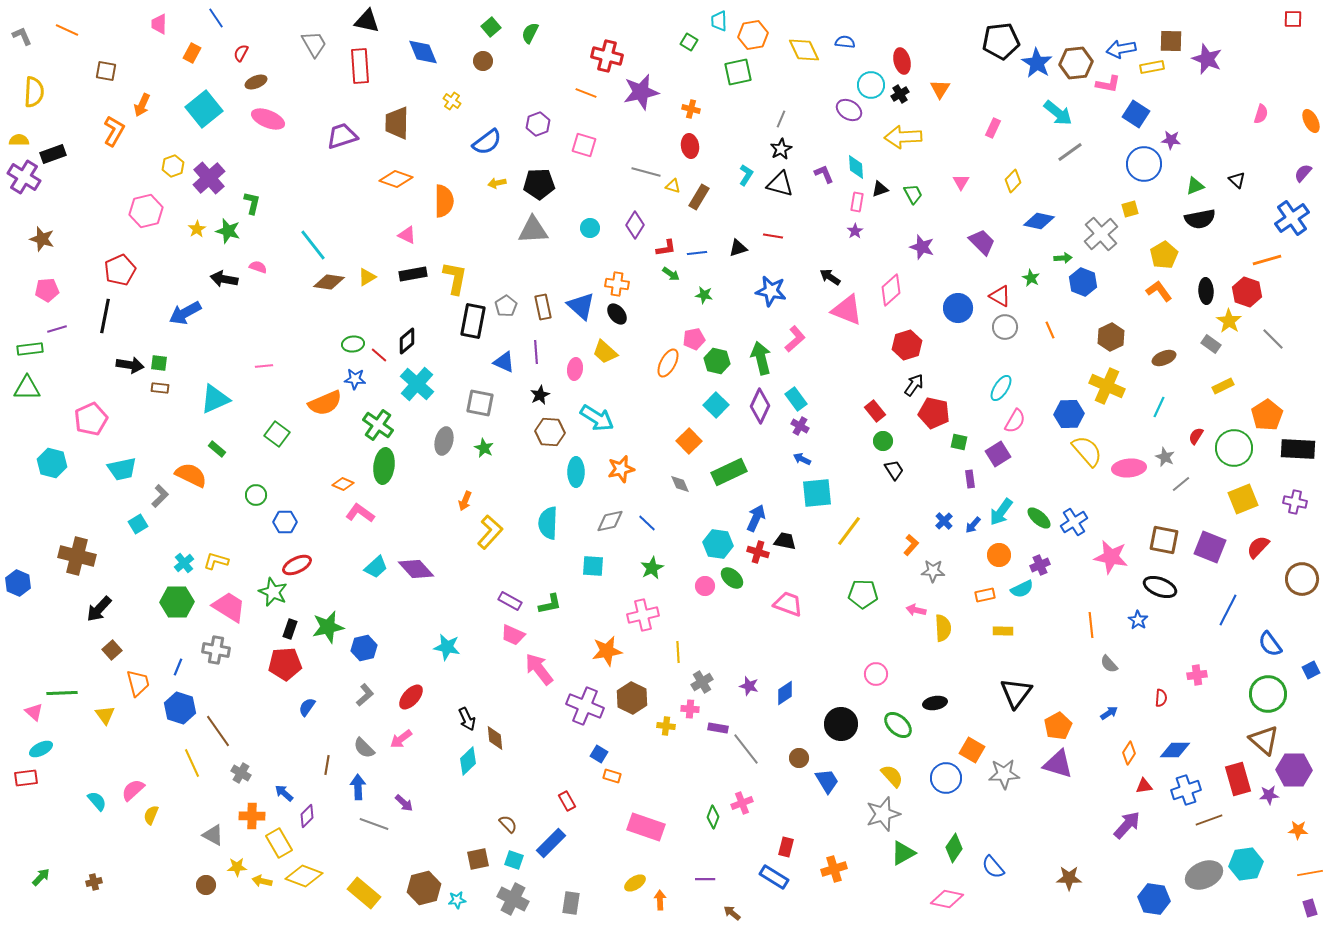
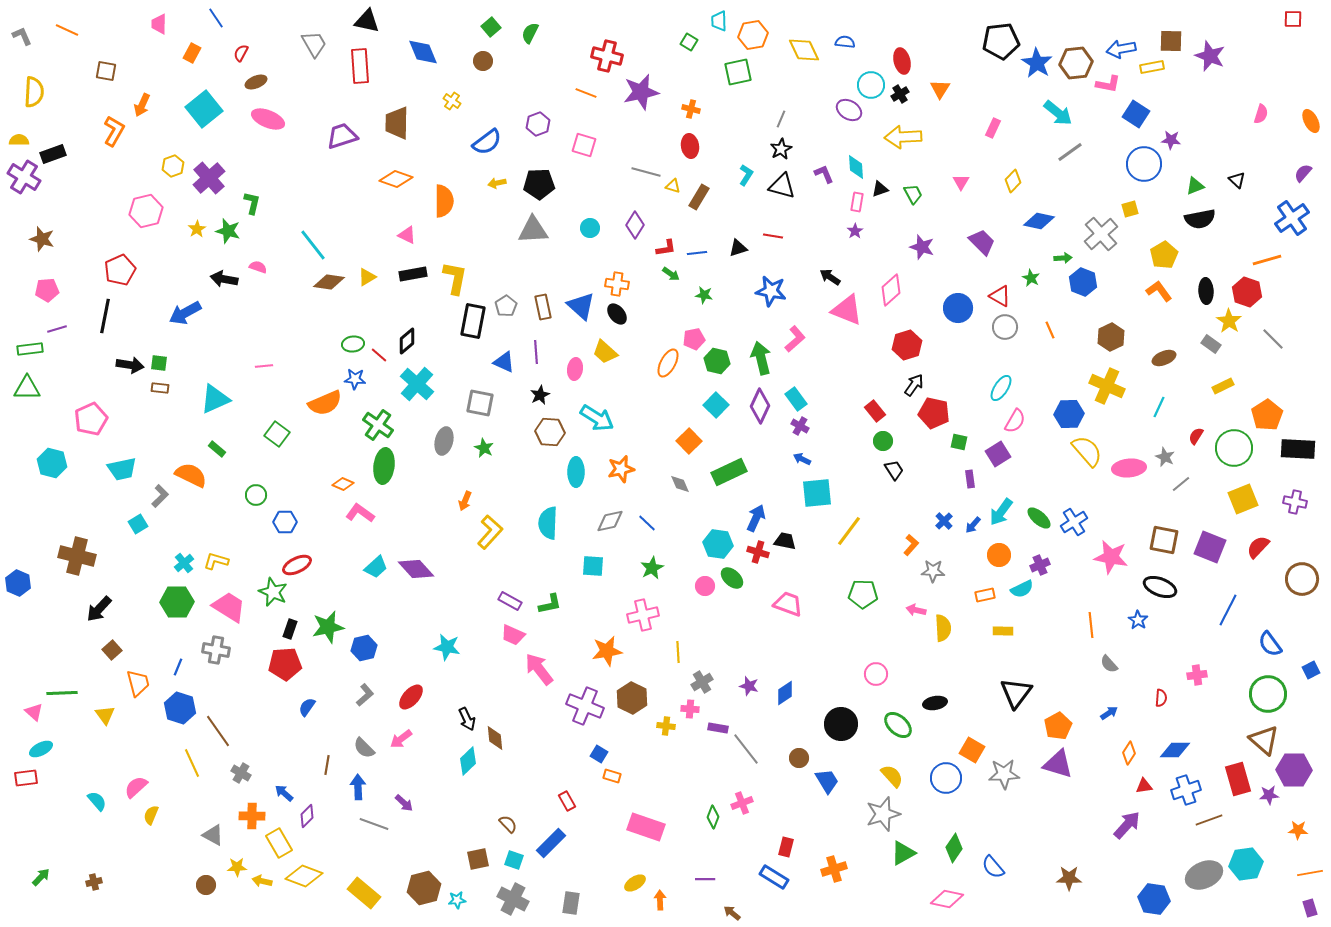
purple star at (1207, 59): moved 3 px right, 3 px up
black triangle at (780, 184): moved 2 px right, 2 px down
pink semicircle at (133, 790): moved 3 px right, 3 px up
